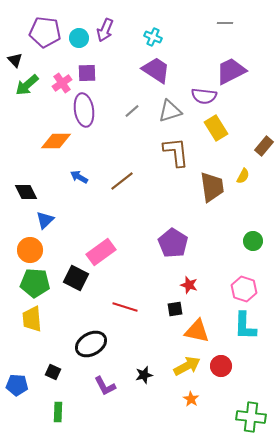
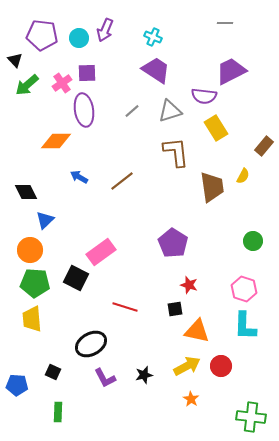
purple pentagon at (45, 32): moved 3 px left, 3 px down
purple L-shape at (105, 386): moved 8 px up
